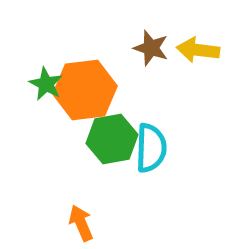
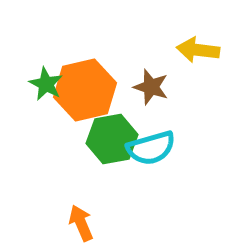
brown star: moved 39 px down
orange hexagon: rotated 6 degrees counterclockwise
cyan semicircle: rotated 72 degrees clockwise
